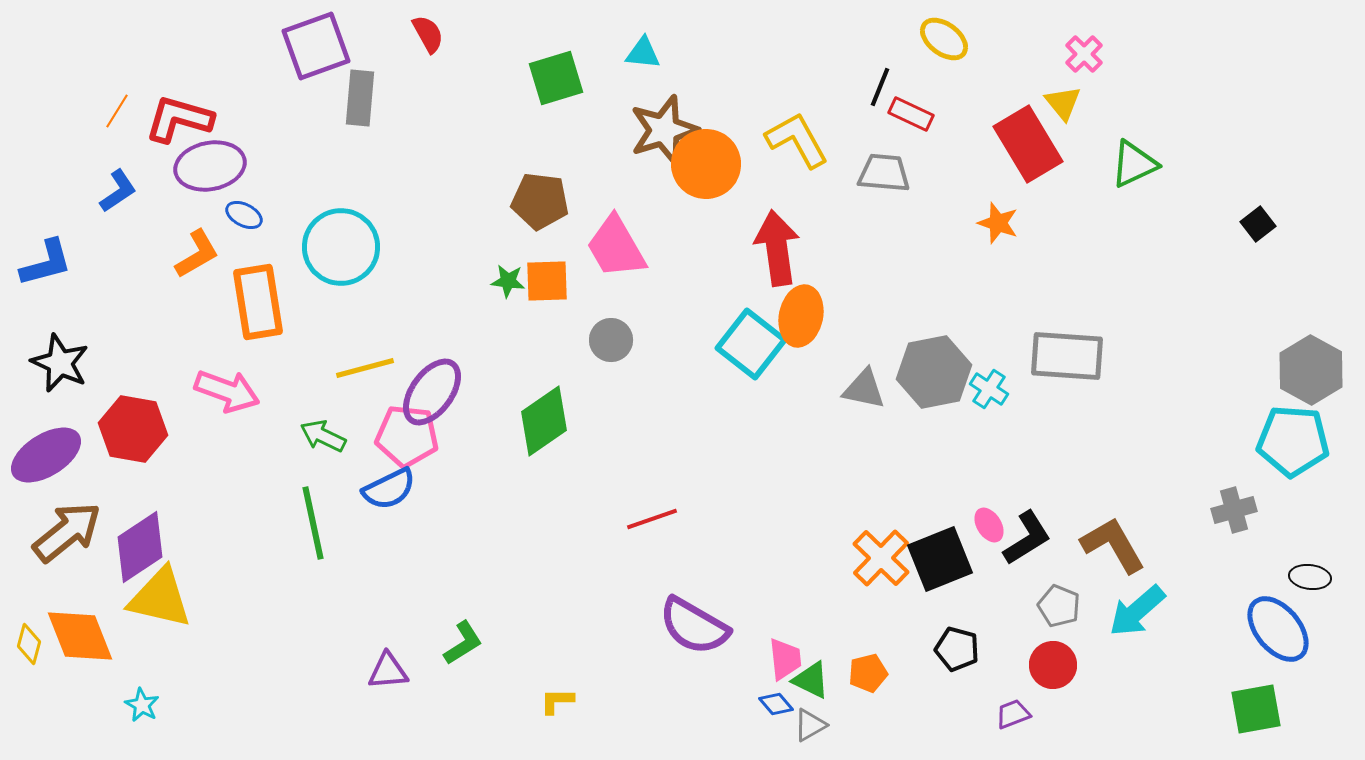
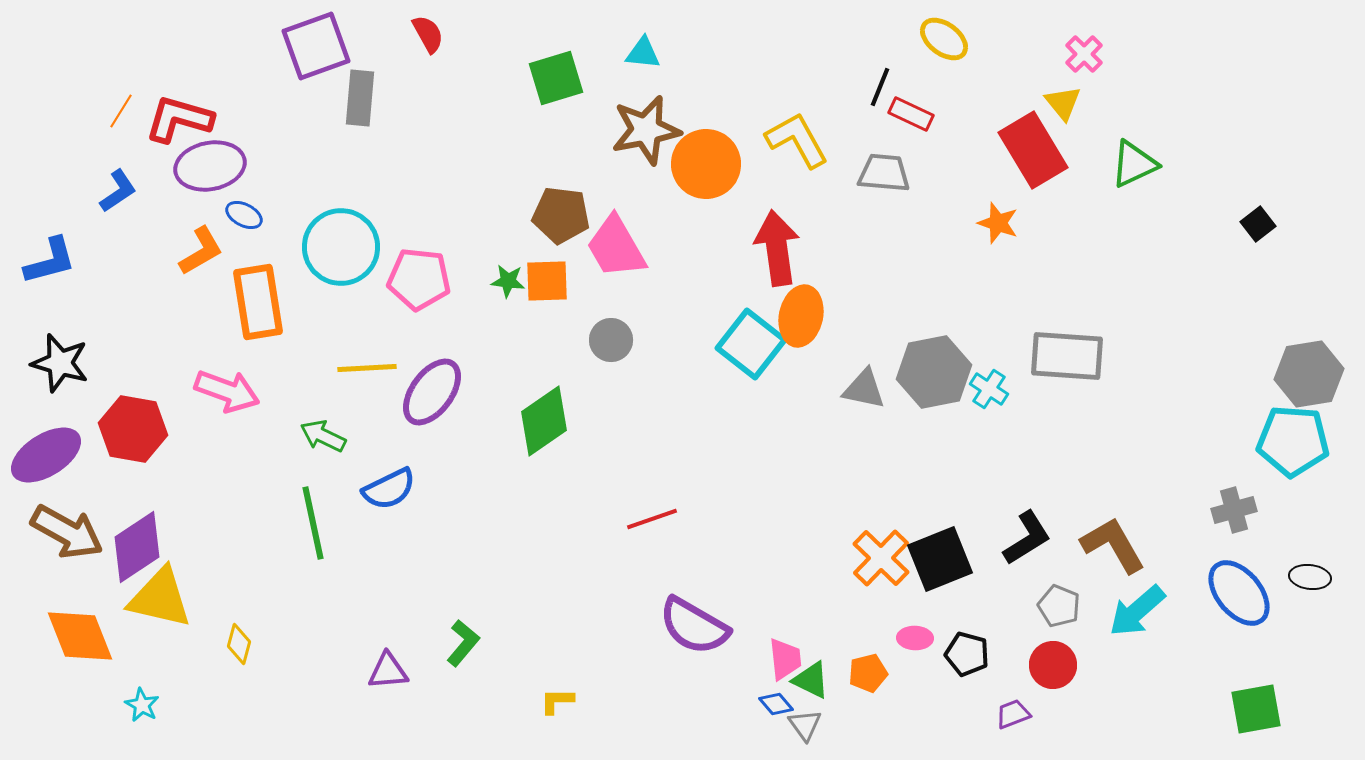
orange line at (117, 111): moved 4 px right
brown star at (664, 130): moved 18 px left; rotated 6 degrees clockwise
red rectangle at (1028, 144): moved 5 px right, 6 px down
brown pentagon at (540, 201): moved 21 px right, 14 px down
orange L-shape at (197, 254): moved 4 px right, 3 px up
blue L-shape at (46, 263): moved 4 px right, 2 px up
black star at (60, 363): rotated 8 degrees counterclockwise
yellow line at (365, 368): moved 2 px right; rotated 12 degrees clockwise
gray hexagon at (1311, 370): moved 2 px left, 4 px down; rotated 22 degrees clockwise
pink pentagon at (407, 436): moved 12 px right, 157 px up
pink ellipse at (989, 525): moved 74 px left, 113 px down; rotated 56 degrees counterclockwise
brown arrow at (67, 532): rotated 68 degrees clockwise
purple diamond at (140, 547): moved 3 px left
blue ellipse at (1278, 629): moved 39 px left, 36 px up
green L-shape at (463, 643): rotated 18 degrees counterclockwise
yellow diamond at (29, 644): moved 210 px right
black pentagon at (957, 649): moved 10 px right, 5 px down
gray triangle at (810, 725): moved 5 px left; rotated 36 degrees counterclockwise
